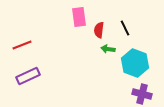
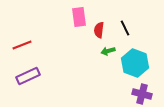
green arrow: moved 2 px down; rotated 24 degrees counterclockwise
